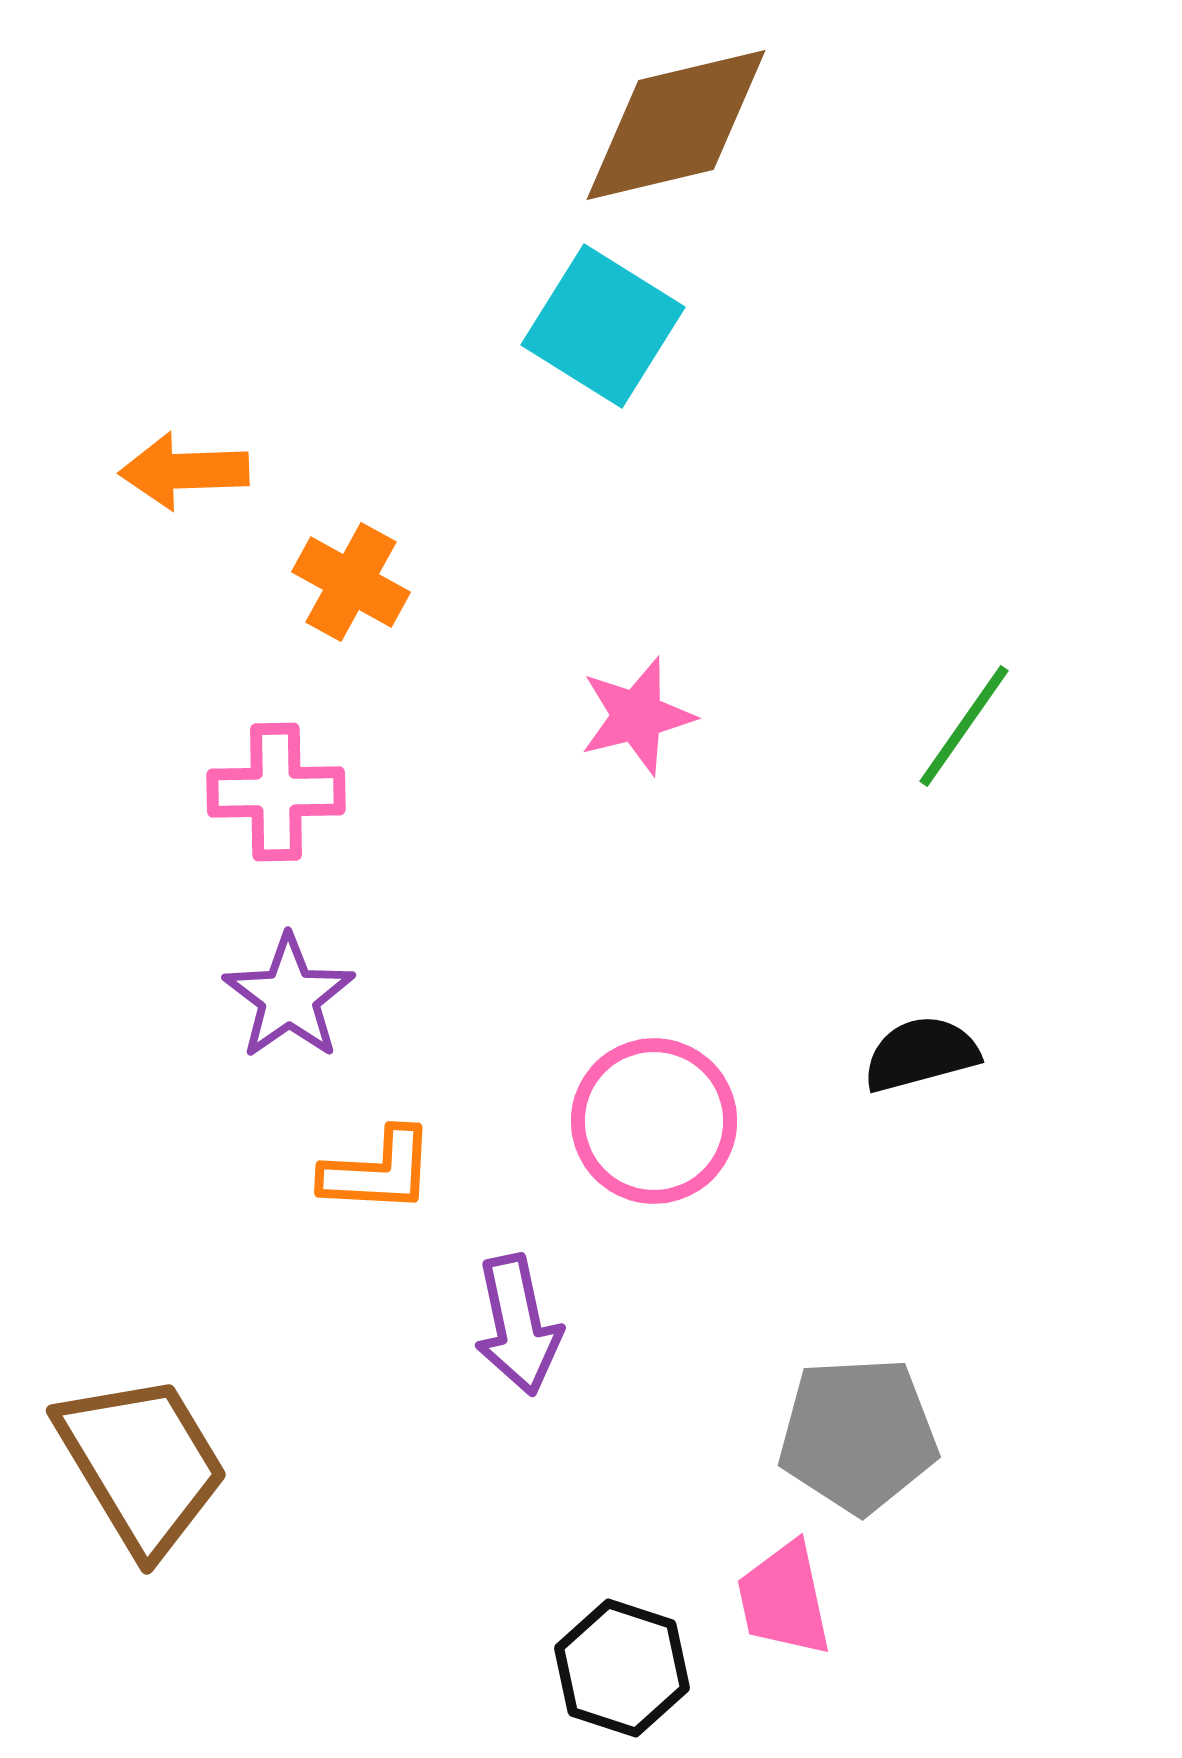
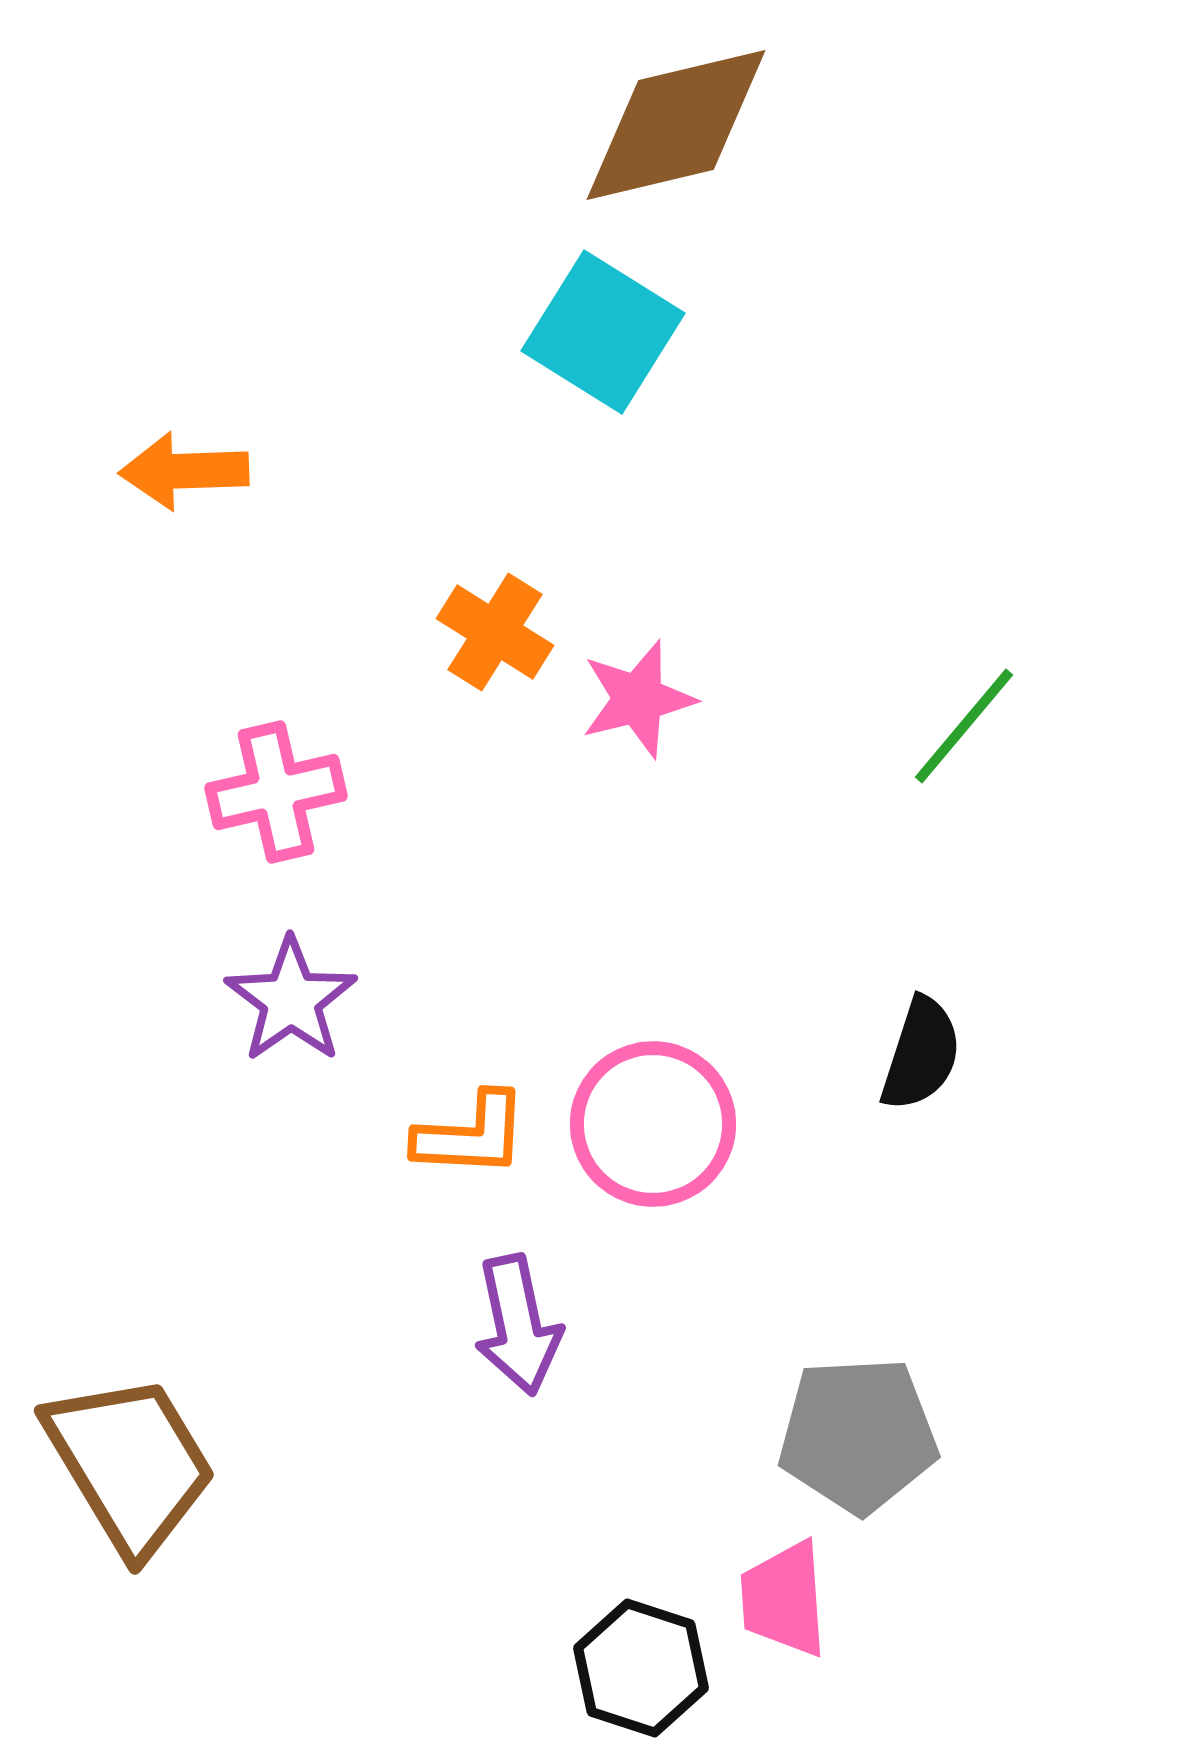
cyan square: moved 6 px down
orange cross: moved 144 px right, 50 px down; rotated 3 degrees clockwise
pink star: moved 1 px right, 17 px up
green line: rotated 5 degrees clockwise
pink cross: rotated 12 degrees counterclockwise
purple star: moved 2 px right, 3 px down
black semicircle: rotated 123 degrees clockwise
pink circle: moved 1 px left, 3 px down
orange L-shape: moved 93 px right, 36 px up
brown trapezoid: moved 12 px left
pink trapezoid: rotated 8 degrees clockwise
black hexagon: moved 19 px right
